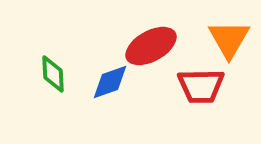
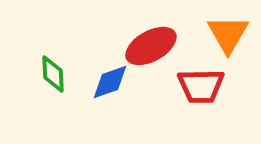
orange triangle: moved 1 px left, 5 px up
